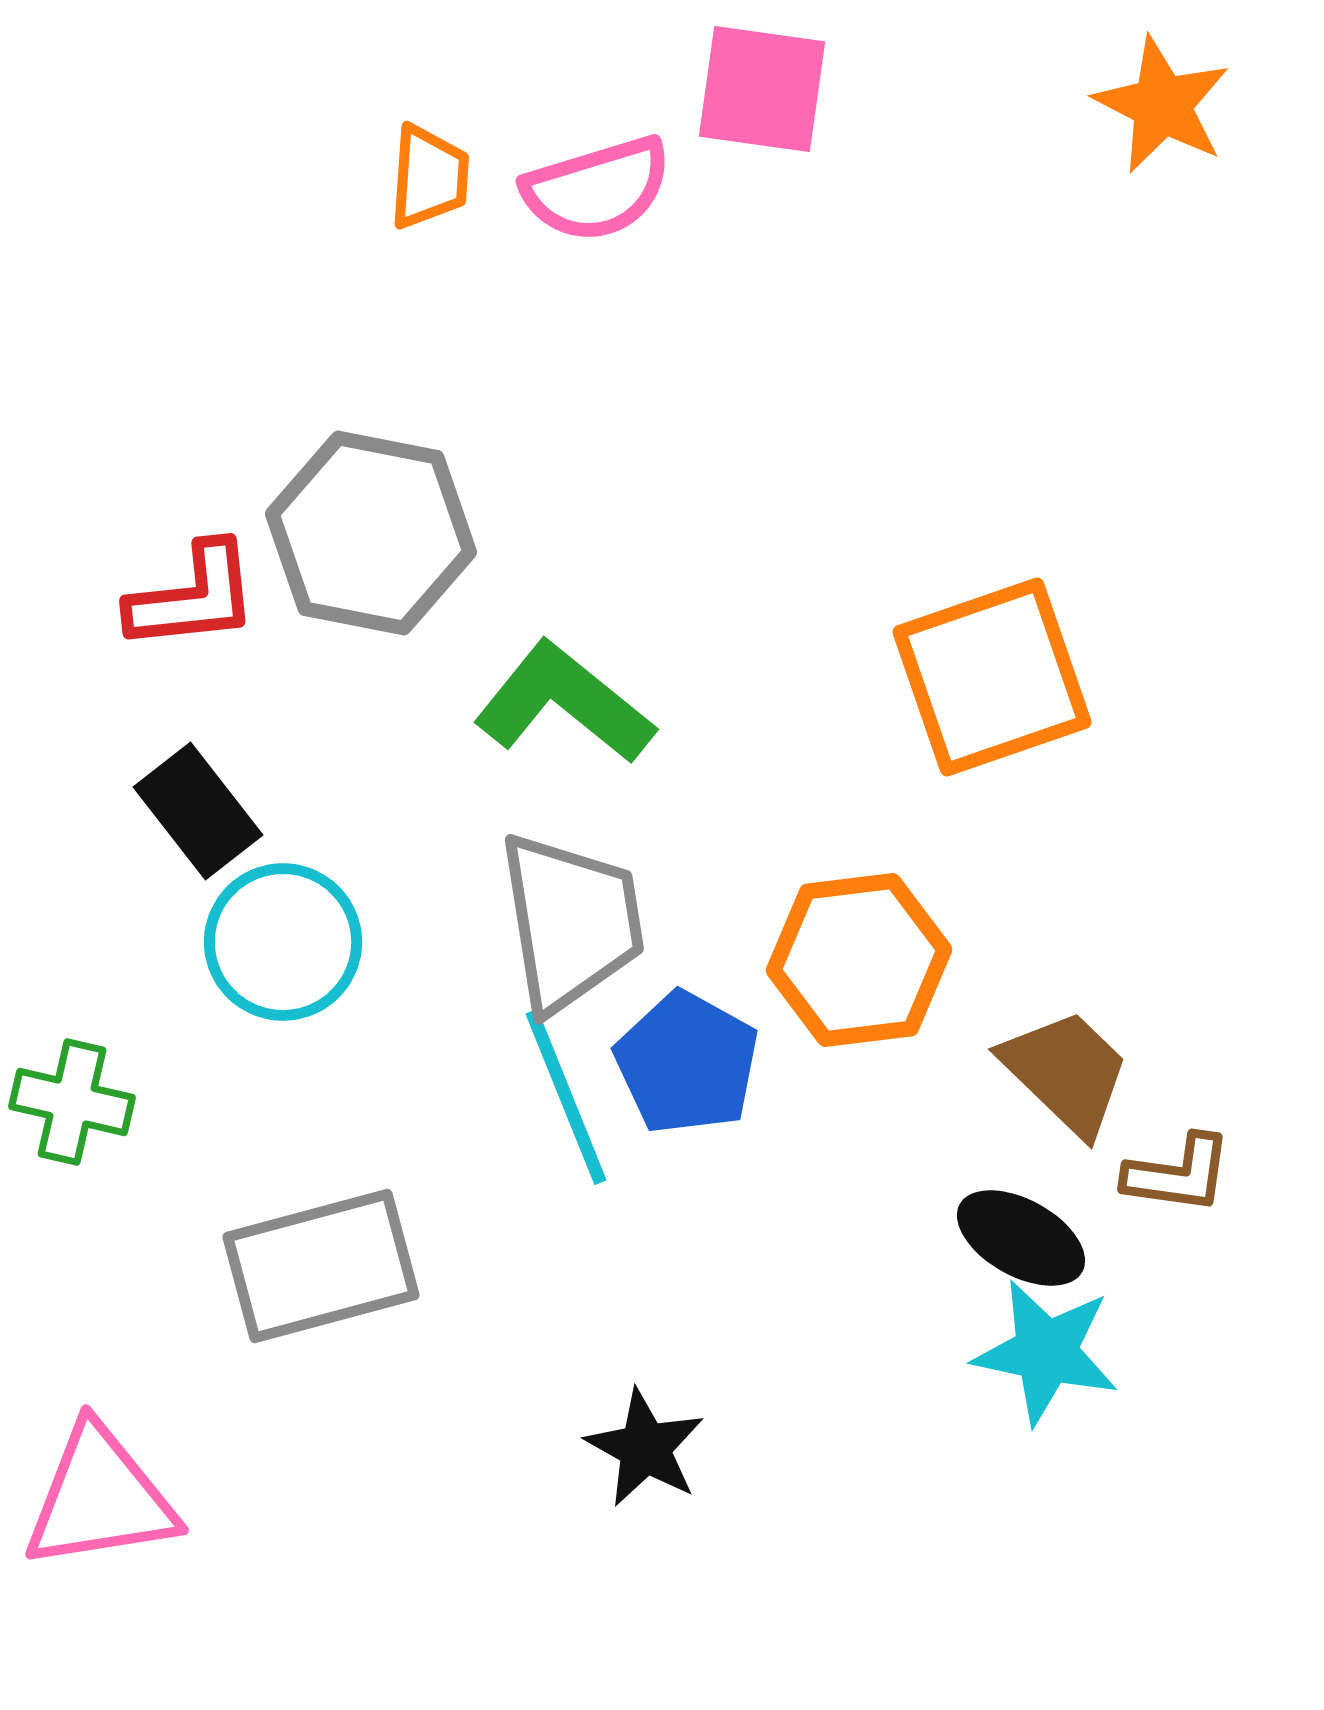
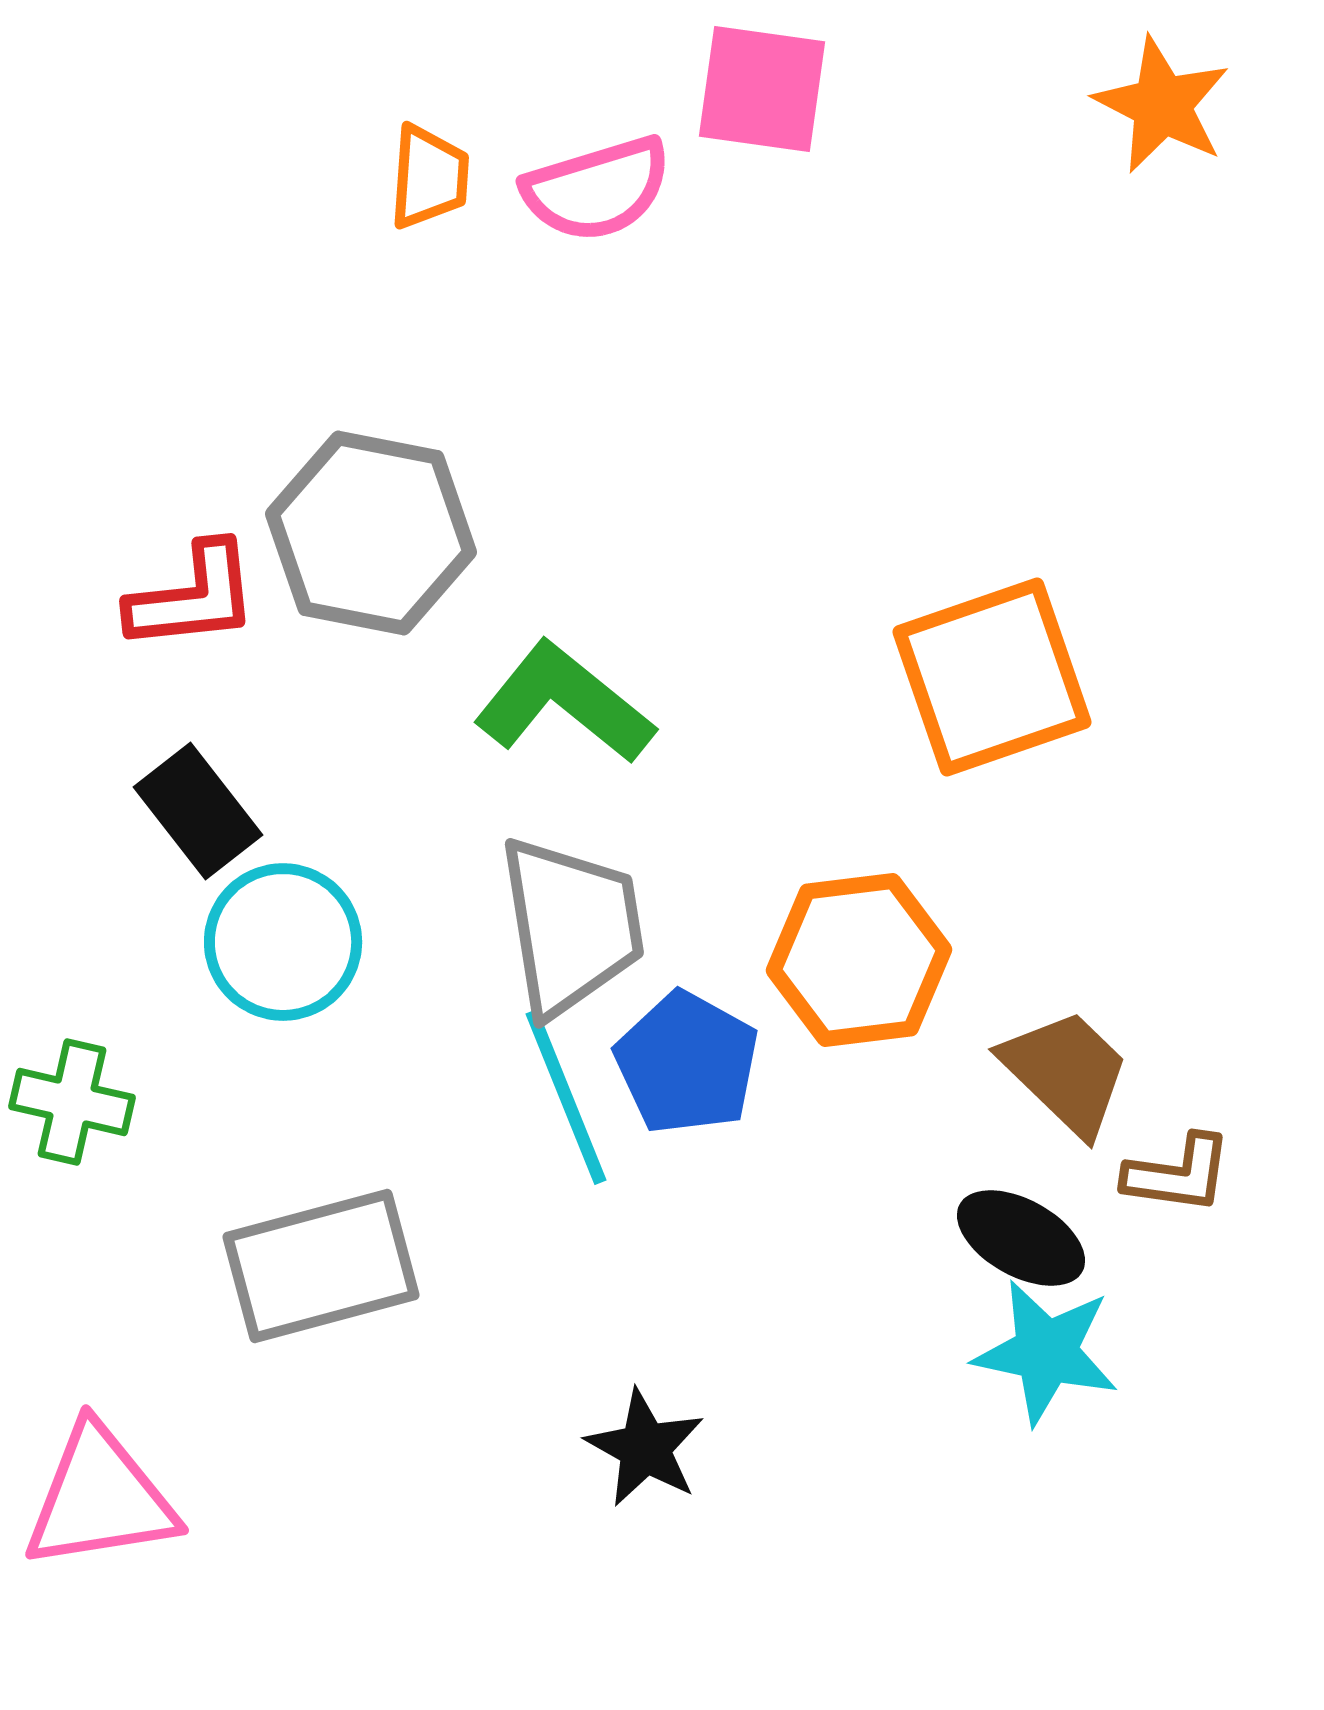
gray trapezoid: moved 4 px down
